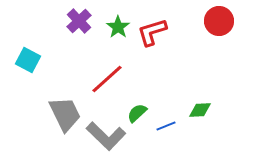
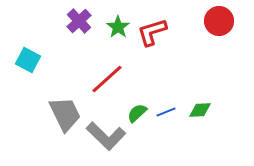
blue line: moved 14 px up
